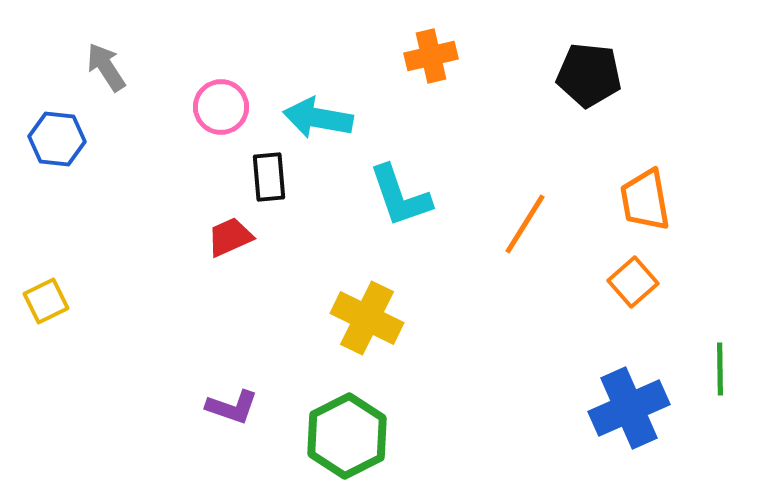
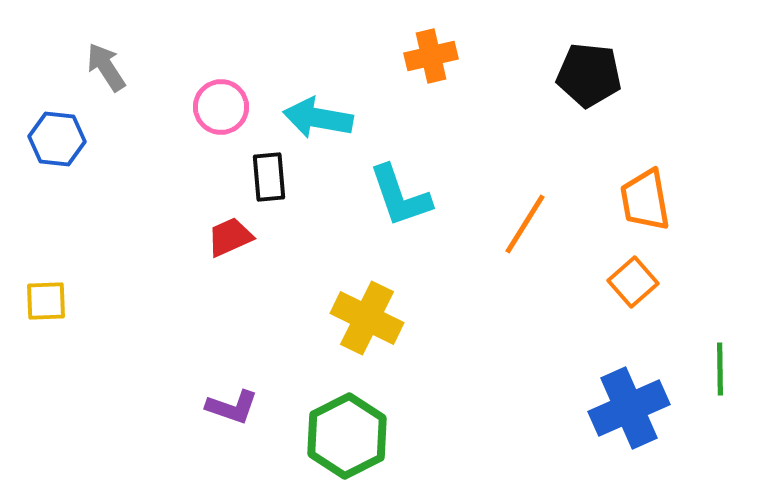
yellow square: rotated 24 degrees clockwise
